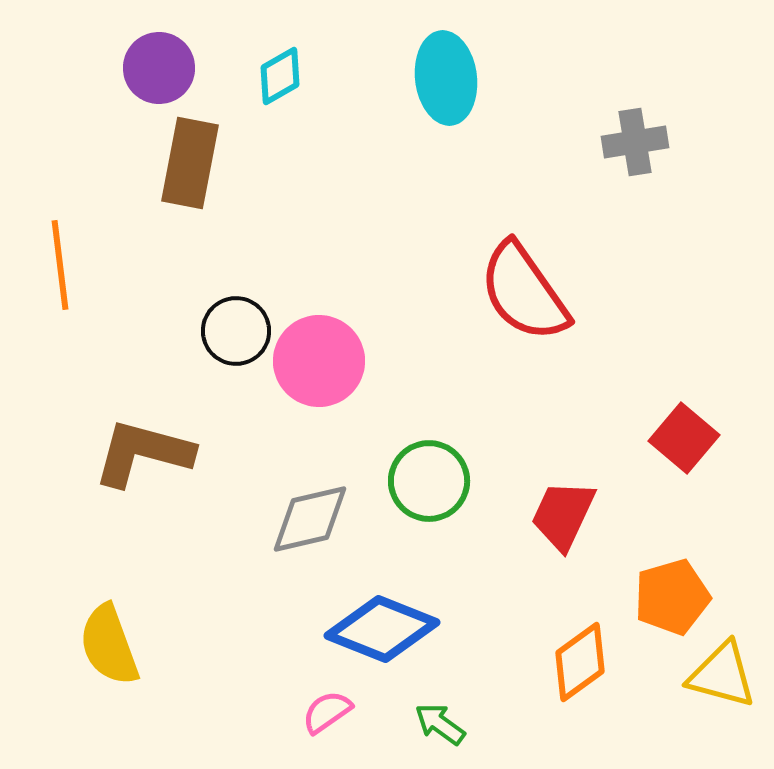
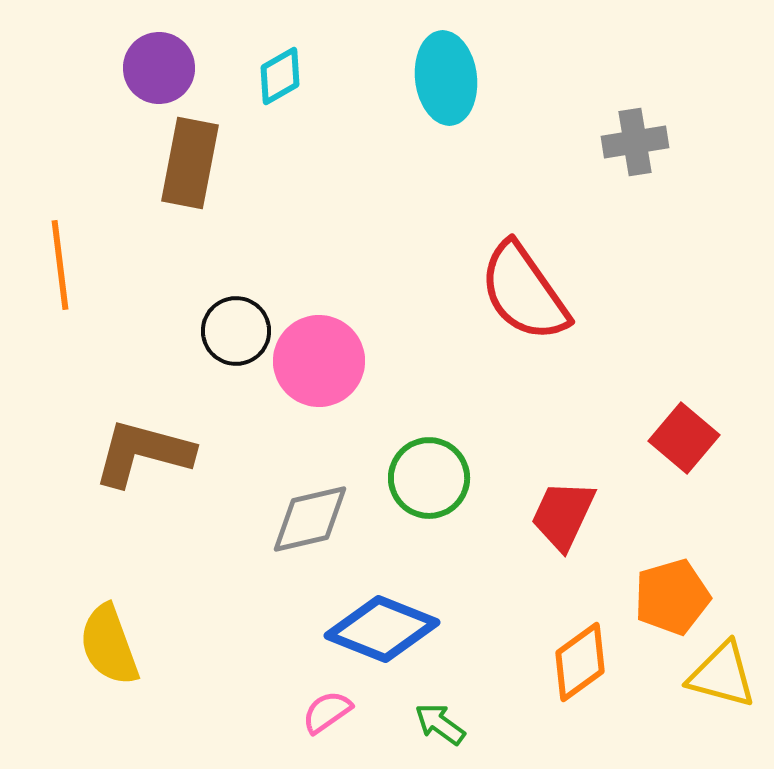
green circle: moved 3 px up
